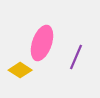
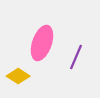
yellow diamond: moved 2 px left, 6 px down
